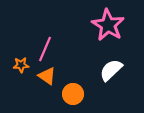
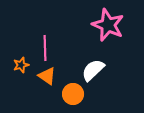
pink star: rotated 8 degrees counterclockwise
pink line: moved 1 px up; rotated 25 degrees counterclockwise
orange star: rotated 14 degrees counterclockwise
white semicircle: moved 18 px left
